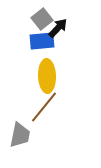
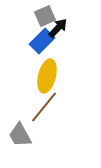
gray square: moved 3 px right, 3 px up; rotated 15 degrees clockwise
blue rectangle: rotated 40 degrees counterclockwise
yellow ellipse: rotated 16 degrees clockwise
gray trapezoid: rotated 140 degrees clockwise
